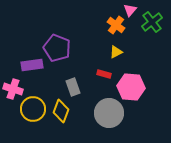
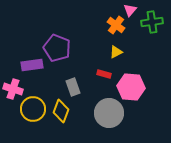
green cross: rotated 30 degrees clockwise
